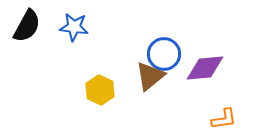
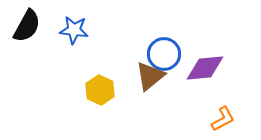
blue star: moved 3 px down
orange L-shape: moved 1 px left; rotated 20 degrees counterclockwise
